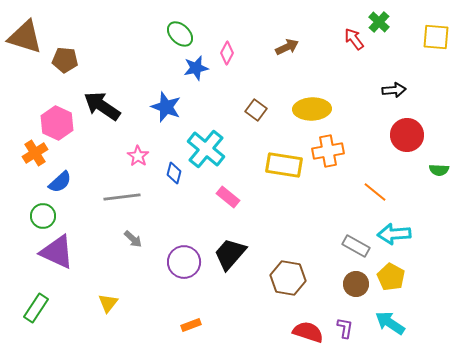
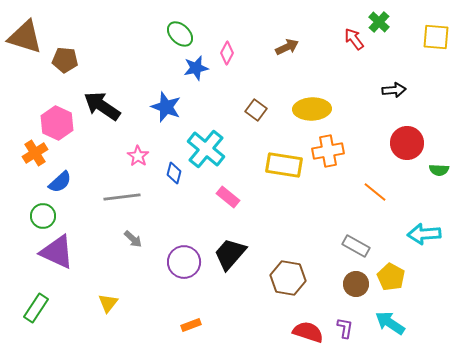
red circle at (407, 135): moved 8 px down
cyan arrow at (394, 234): moved 30 px right
